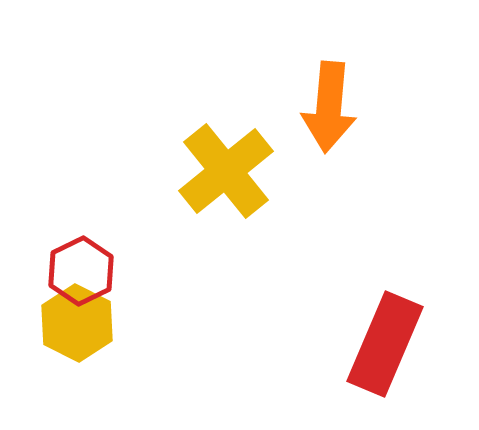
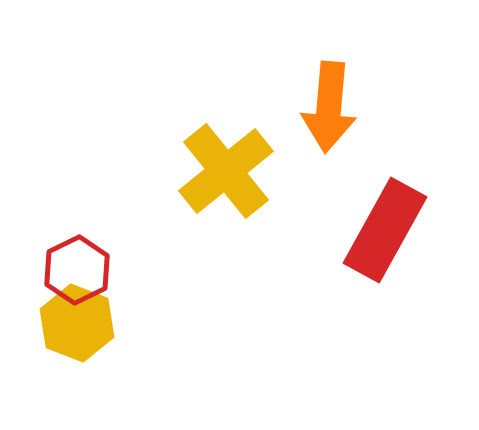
red hexagon: moved 4 px left, 1 px up
yellow hexagon: rotated 6 degrees counterclockwise
red rectangle: moved 114 px up; rotated 6 degrees clockwise
